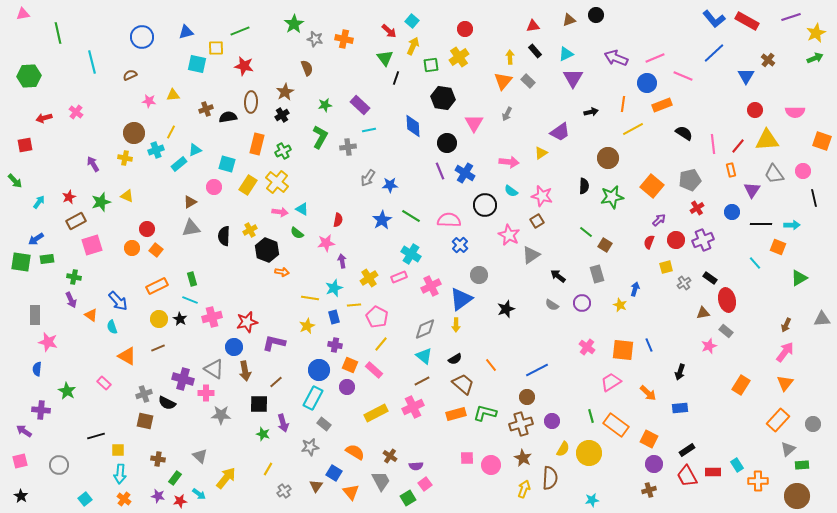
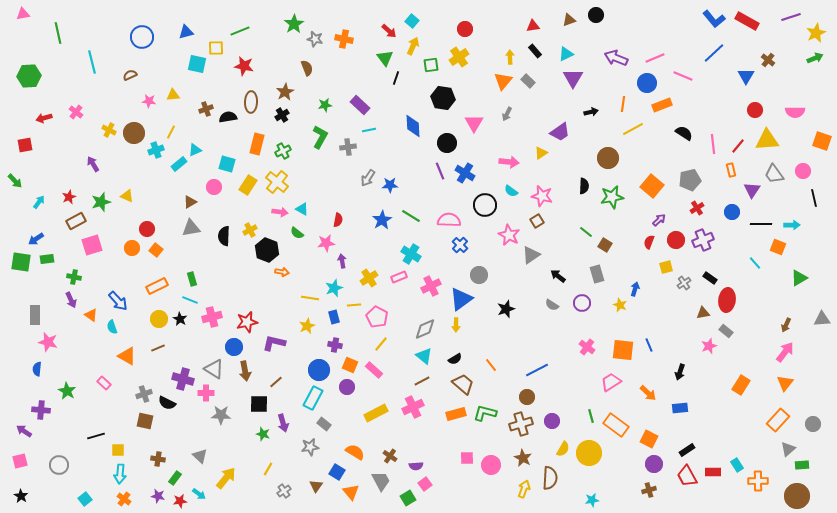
yellow cross at (125, 158): moved 16 px left, 28 px up; rotated 16 degrees clockwise
red ellipse at (727, 300): rotated 20 degrees clockwise
blue square at (334, 473): moved 3 px right, 1 px up
